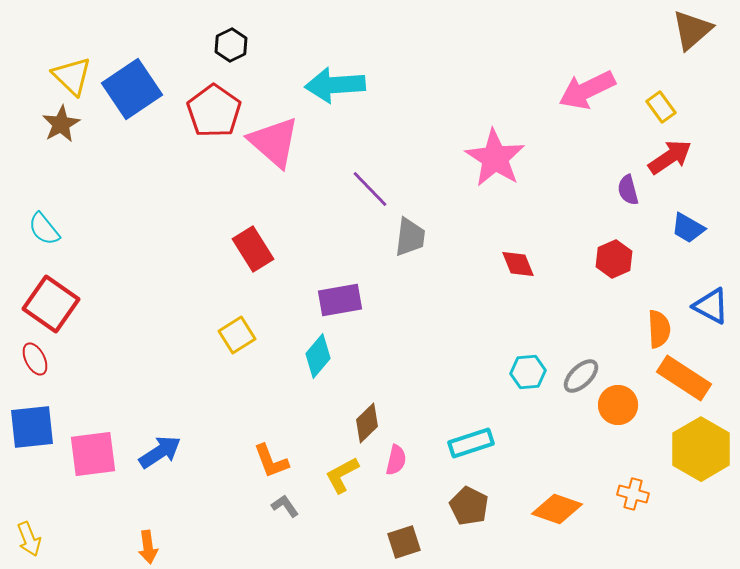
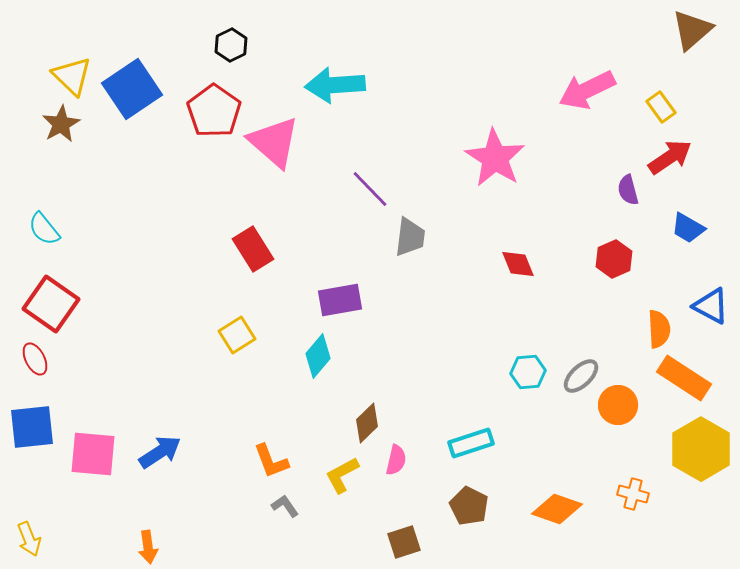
pink square at (93, 454): rotated 12 degrees clockwise
